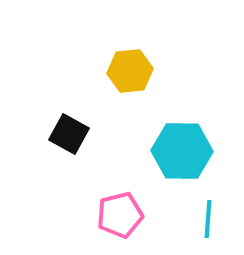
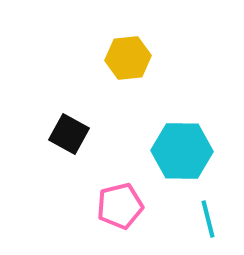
yellow hexagon: moved 2 px left, 13 px up
pink pentagon: moved 9 px up
cyan line: rotated 18 degrees counterclockwise
